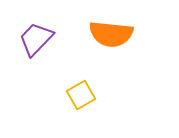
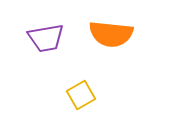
purple trapezoid: moved 10 px right, 1 px up; rotated 144 degrees counterclockwise
